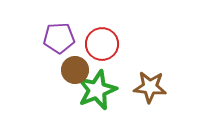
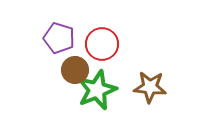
purple pentagon: rotated 20 degrees clockwise
